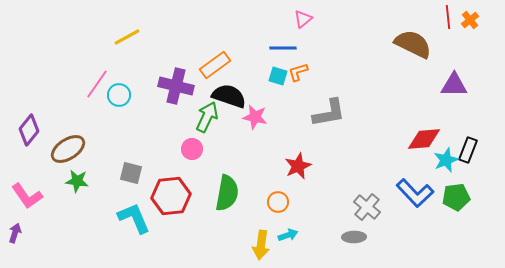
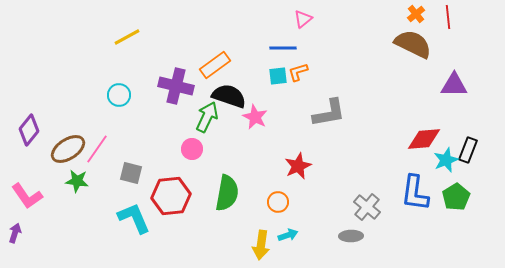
orange cross: moved 54 px left, 6 px up
cyan square: rotated 24 degrees counterclockwise
pink line: moved 65 px down
pink star: rotated 15 degrees clockwise
blue L-shape: rotated 51 degrees clockwise
green pentagon: rotated 24 degrees counterclockwise
gray ellipse: moved 3 px left, 1 px up
